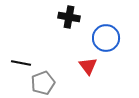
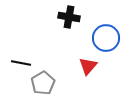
red triangle: rotated 18 degrees clockwise
gray pentagon: rotated 10 degrees counterclockwise
